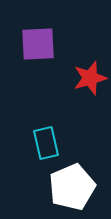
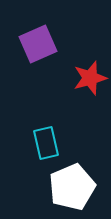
purple square: rotated 21 degrees counterclockwise
